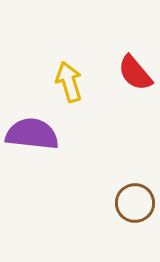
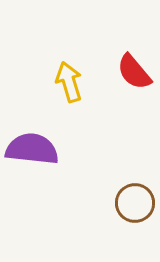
red semicircle: moved 1 px left, 1 px up
purple semicircle: moved 15 px down
